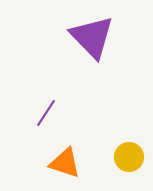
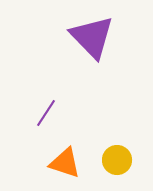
yellow circle: moved 12 px left, 3 px down
